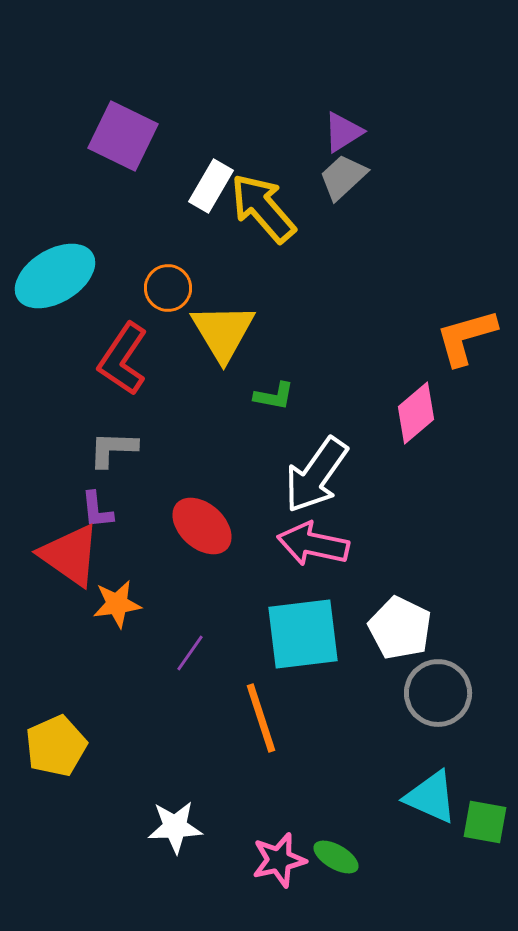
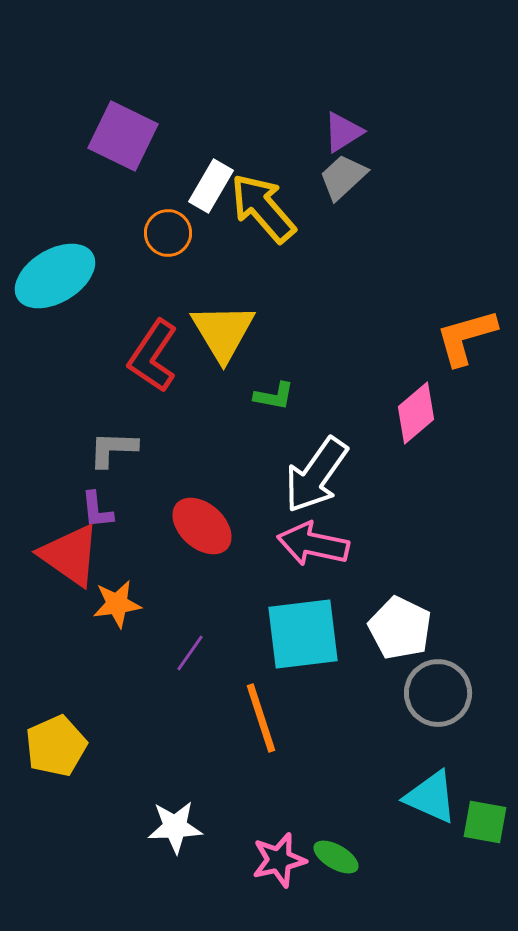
orange circle: moved 55 px up
red L-shape: moved 30 px right, 3 px up
